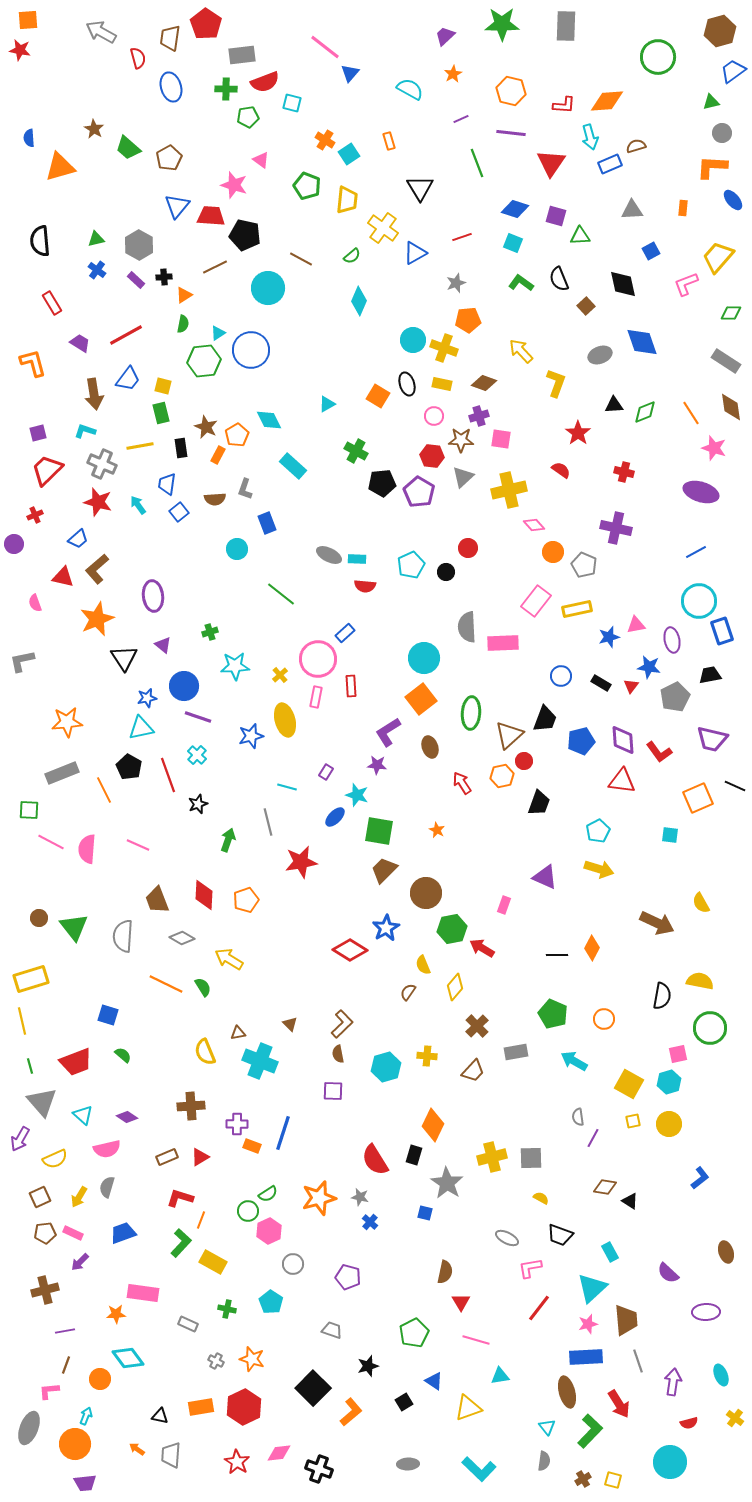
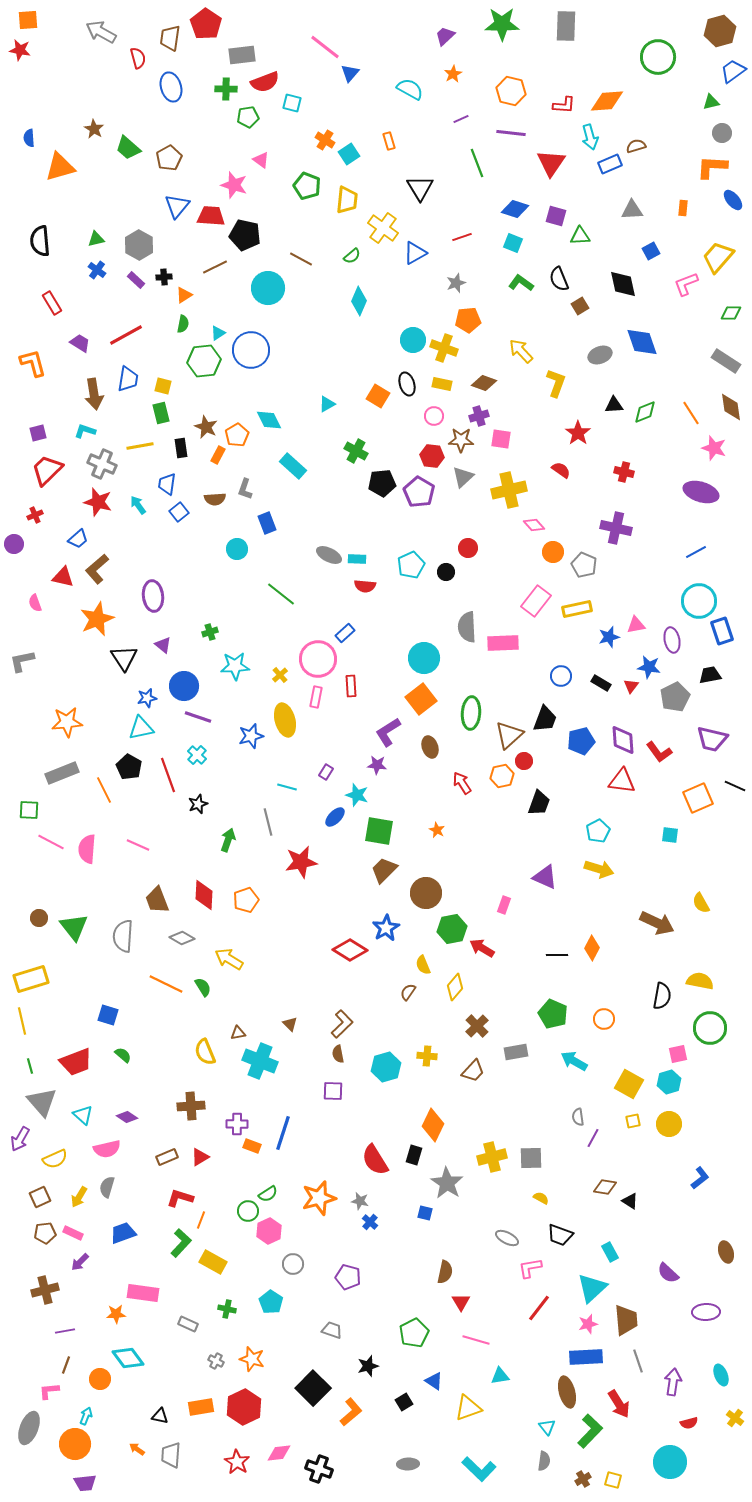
brown square at (586, 306): moved 6 px left; rotated 12 degrees clockwise
blue trapezoid at (128, 379): rotated 28 degrees counterclockwise
gray star at (360, 1197): moved 4 px down
